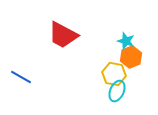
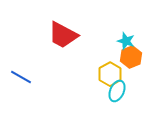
yellow hexagon: moved 4 px left; rotated 20 degrees clockwise
